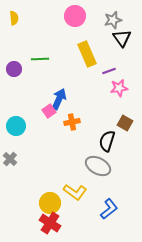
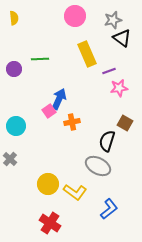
black triangle: rotated 18 degrees counterclockwise
yellow circle: moved 2 px left, 19 px up
